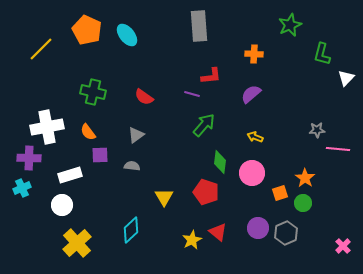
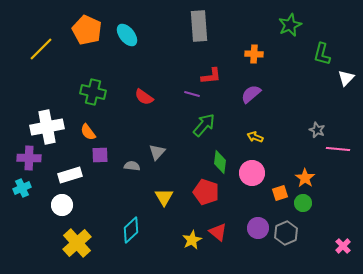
gray star: rotated 28 degrees clockwise
gray triangle: moved 21 px right, 17 px down; rotated 12 degrees counterclockwise
